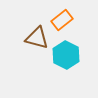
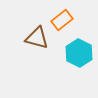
cyan hexagon: moved 13 px right, 2 px up
